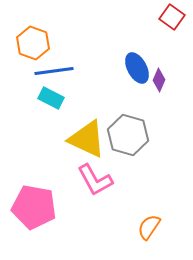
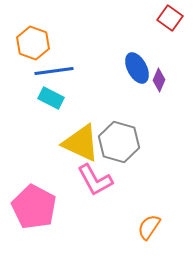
red square: moved 2 px left, 1 px down
gray hexagon: moved 9 px left, 7 px down
yellow triangle: moved 6 px left, 4 px down
pink pentagon: rotated 18 degrees clockwise
